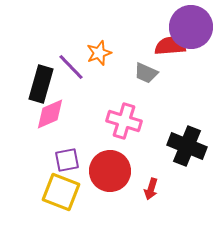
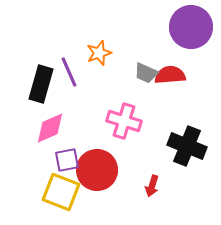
red semicircle: moved 29 px down
purple line: moved 2 px left, 5 px down; rotated 20 degrees clockwise
pink diamond: moved 14 px down
red circle: moved 13 px left, 1 px up
red arrow: moved 1 px right, 3 px up
